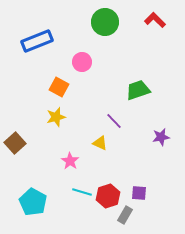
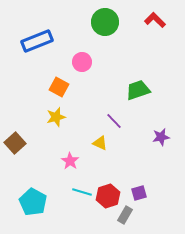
purple square: rotated 21 degrees counterclockwise
